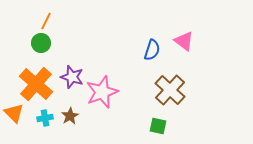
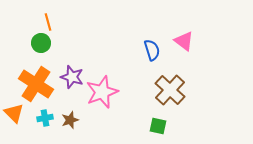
orange line: moved 2 px right, 1 px down; rotated 42 degrees counterclockwise
blue semicircle: rotated 35 degrees counterclockwise
orange cross: rotated 8 degrees counterclockwise
brown star: moved 4 px down; rotated 12 degrees clockwise
